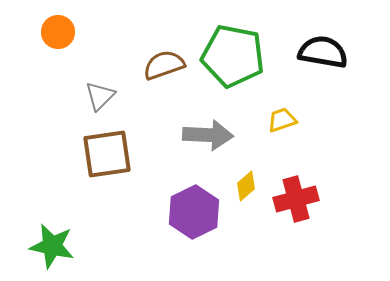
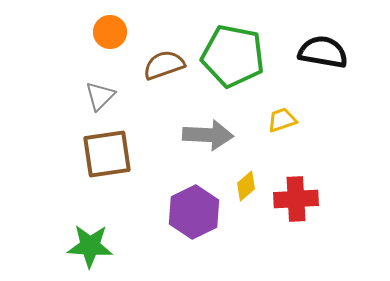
orange circle: moved 52 px right
red cross: rotated 12 degrees clockwise
green star: moved 38 px right; rotated 9 degrees counterclockwise
